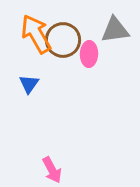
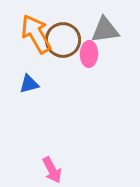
gray triangle: moved 10 px left
blue triangle: rotated 40 degrees clockwise
